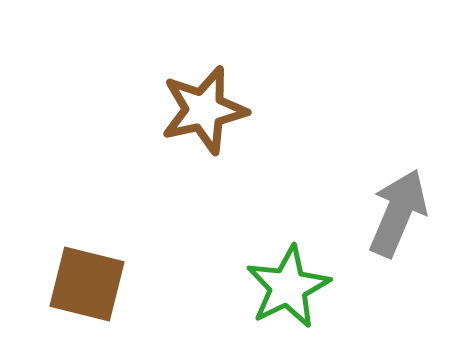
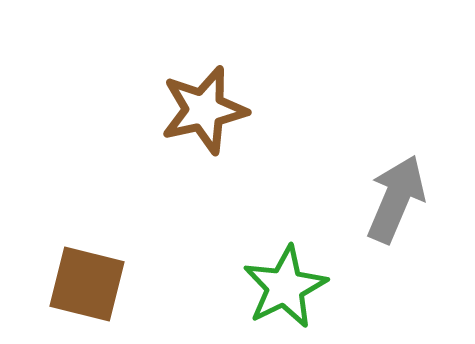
gray arrow: moved 2 px left, 14 px up
green star: moved 3 px left
